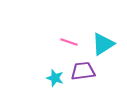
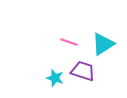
purple trapezoid: rotated 25 degrees clockwise
